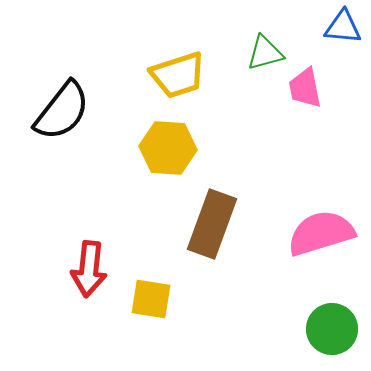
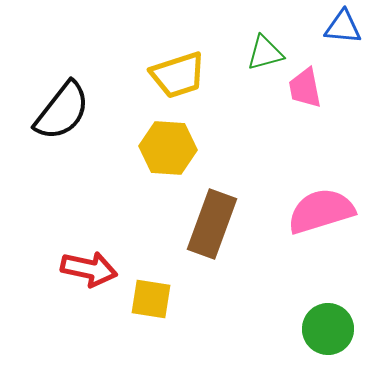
pink semicircle: moved 22 px up
red arrow: rotated 84 degrees counterclockwise
green circle: moved 4 px left
